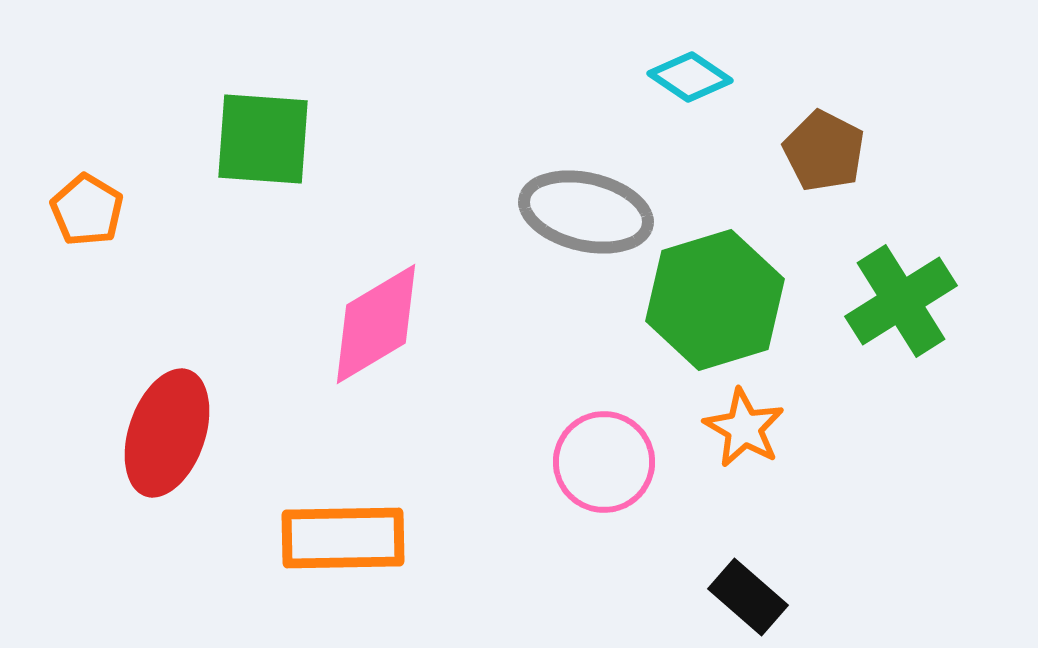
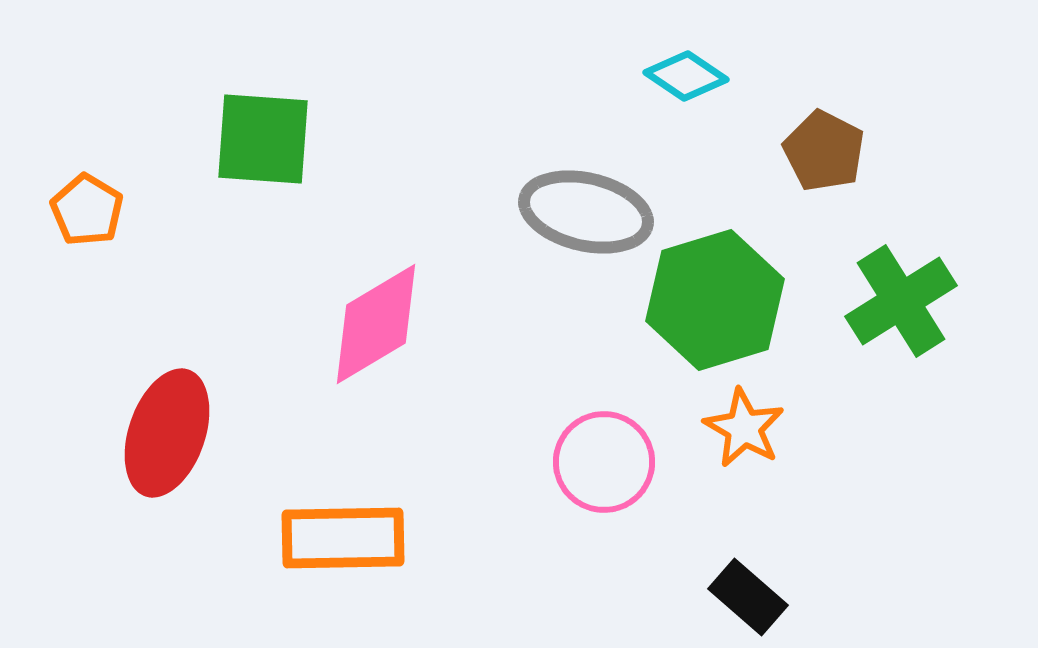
cyan diamond: moved 4 px left, 1 px up
